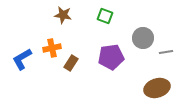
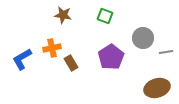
purple pentagon: rotated 25 degrees counterclockwise
brown rectangle: rotated 63 degrees counterclockwise
